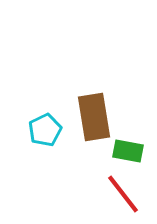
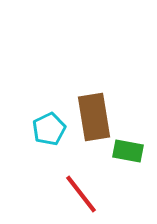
cyan pentagon: moved 4 px right, 1 px up
red line: moved 42 px left
